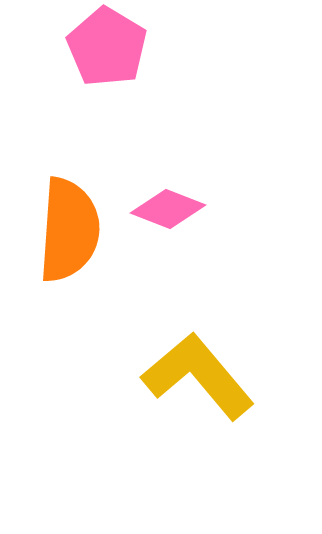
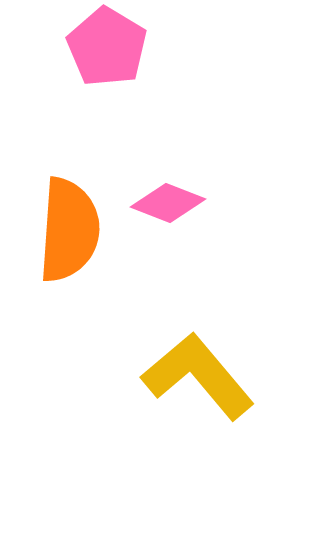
pink diamond: moved 6 px up
